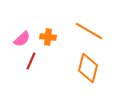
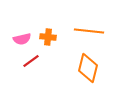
orange line: rotated 24 degrees counterclockwise
pink semicircle: rotated 30 degrees clockwise
red line: rotated 30 degrees clockwise
